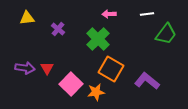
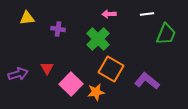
purple cross: rotated 32 degrees counterclockwise
green trapezoid: rotated 15 degrees counterclockwise
purple arrow: moved 7 px left, 6 px down; rotated 24 degrees counterclockwise
